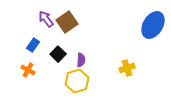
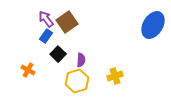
blue rectangle: moved 13 px right, 9 px up
yellow cross: moved 12 px left, 8 px down
